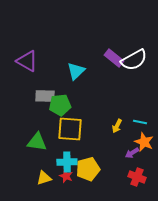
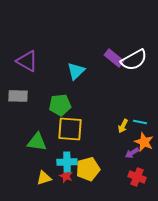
gray rectangle: moved 27 px left
yellow arrow: moved 6 px right
